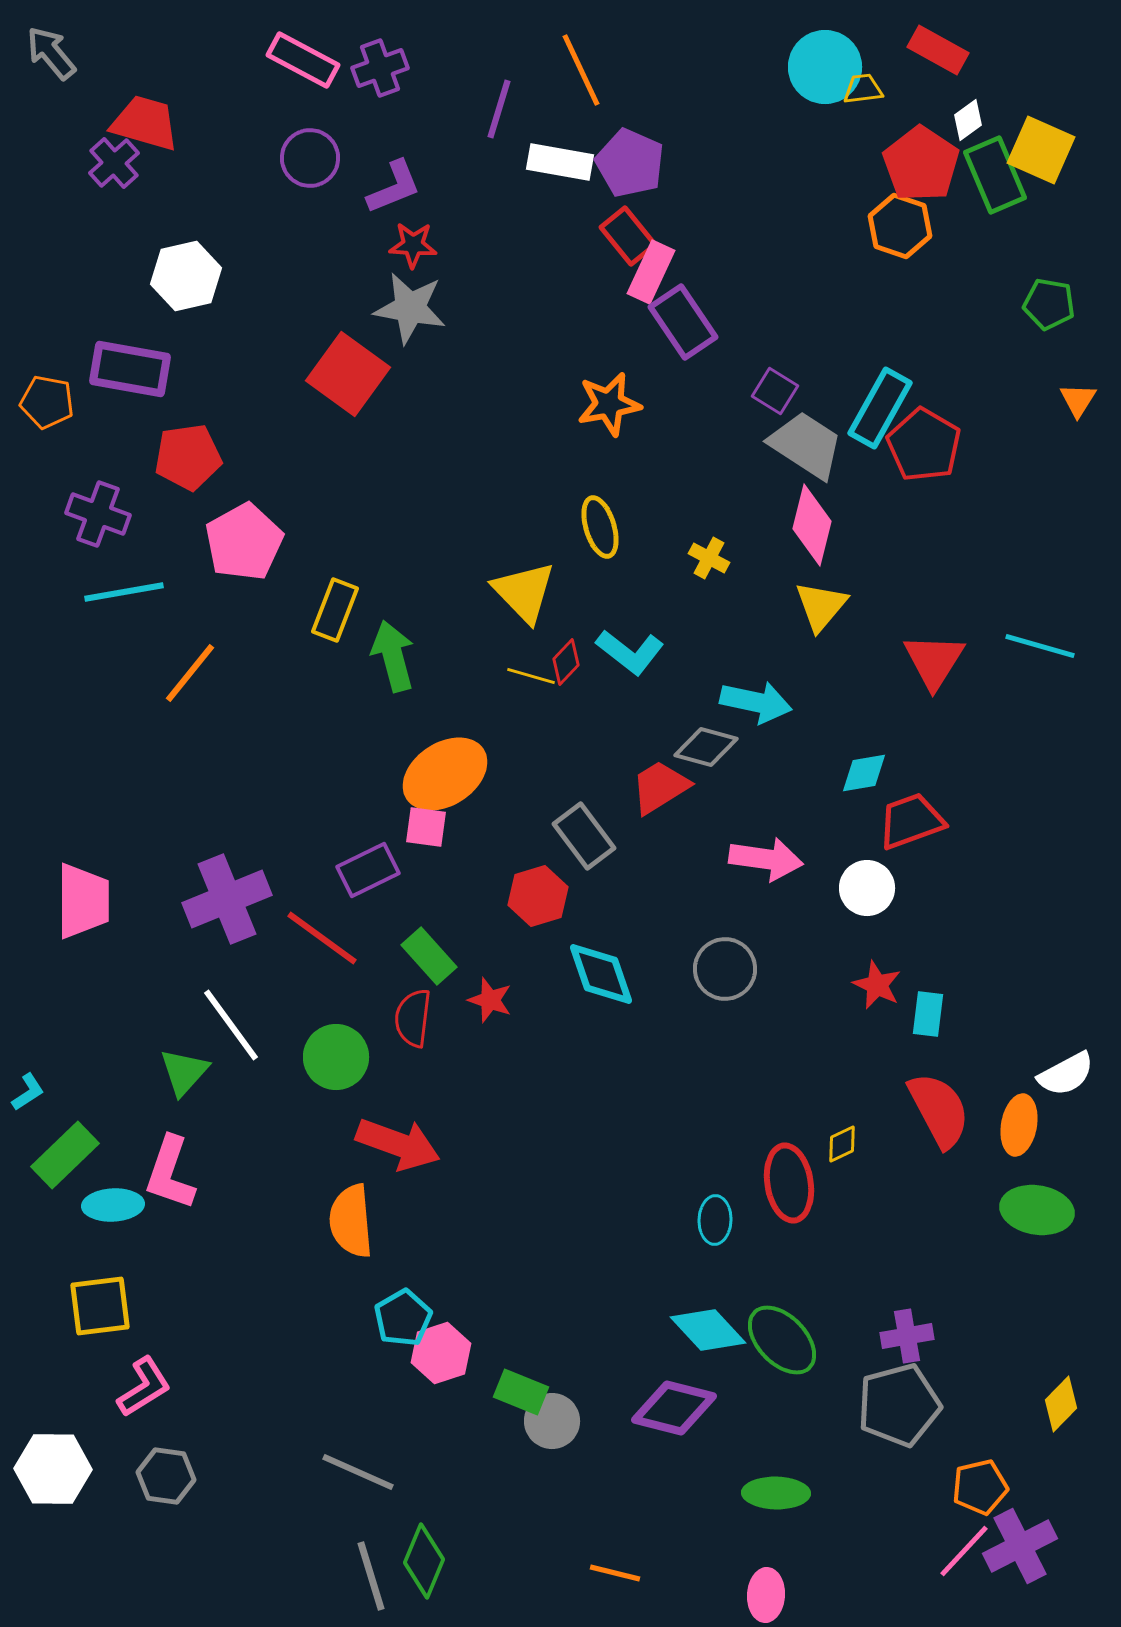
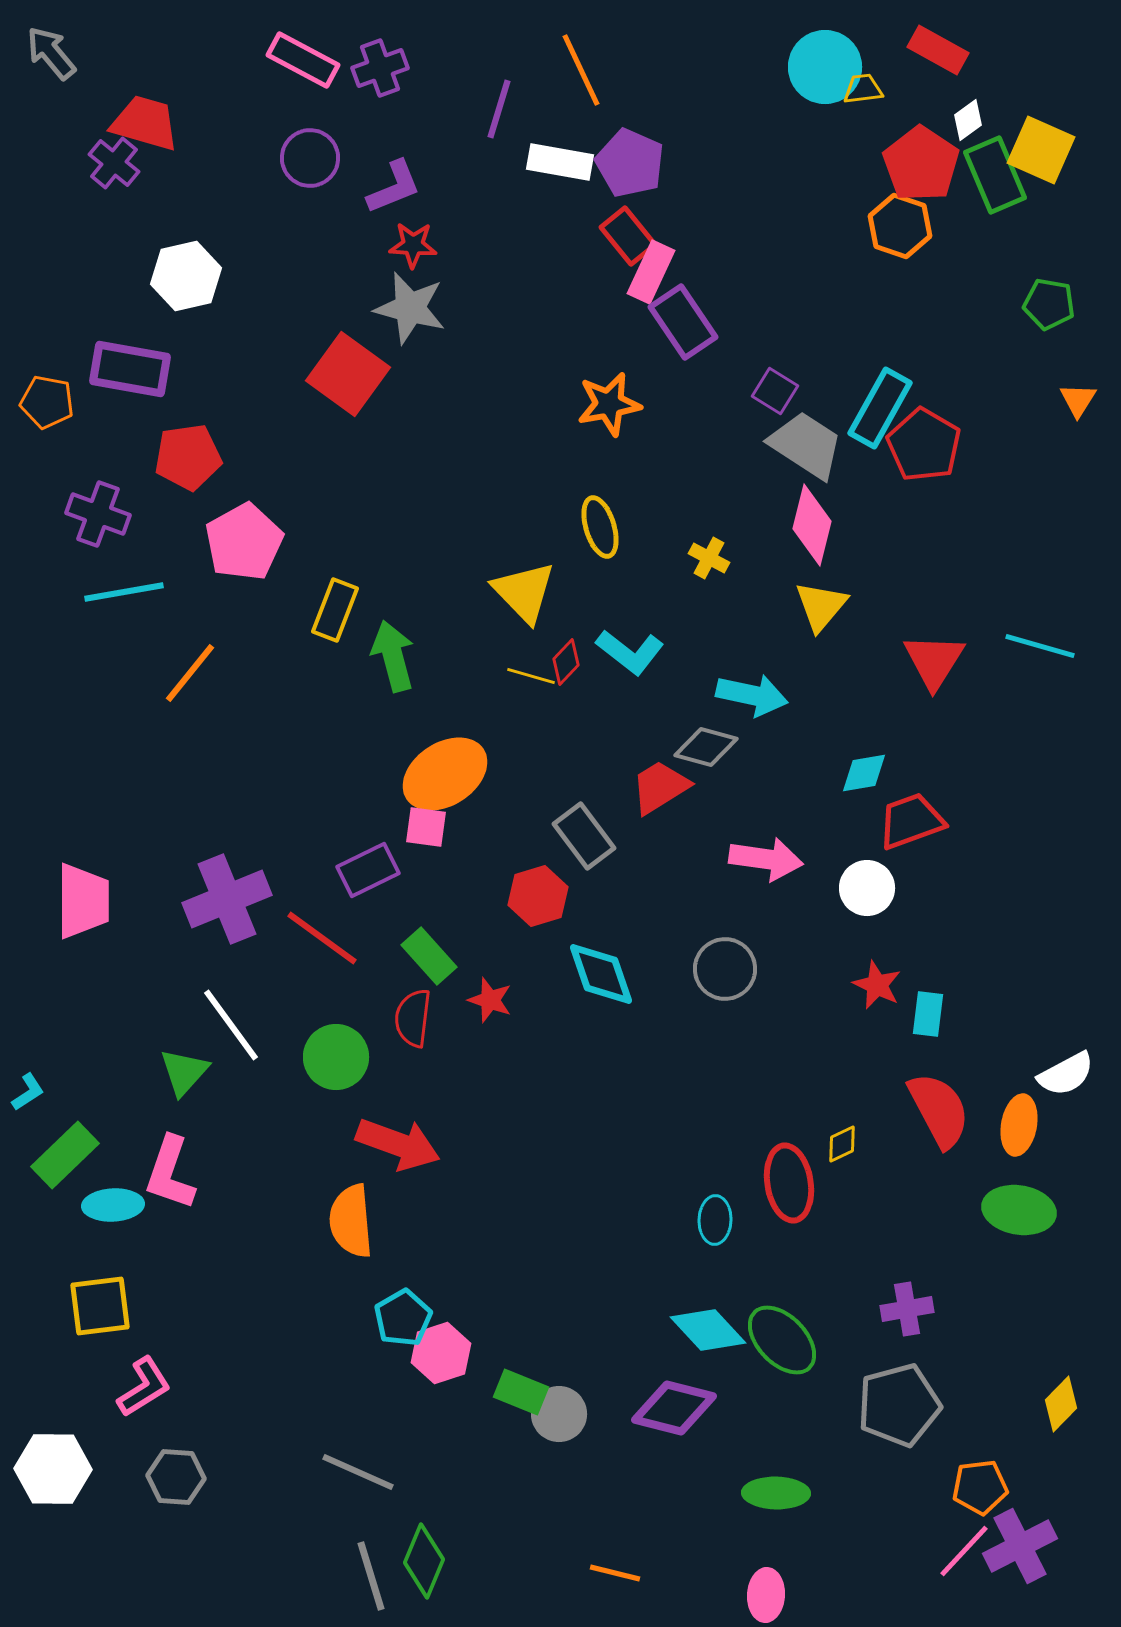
purple cross at (114, 163): rotated 9 degrees counterclockwise
gray star at (410, 308): rotated 4 degrees clockwise
cyan arrow at (756, 702): moved 4 px left, 7 px up
green ellipse at (1037, 1210): moved 18 px left
purple cross at (907, 1336): moved 27 px up
gray circle at (552, 1421): moved 7 px right, 7 px up
gray hexagon at (166, 1476): moved 10 px right, 1 px down; rotated 4 degrees counterclockwise
orange pentagon at (980, 1487): rotated 6 degrees clockwise
